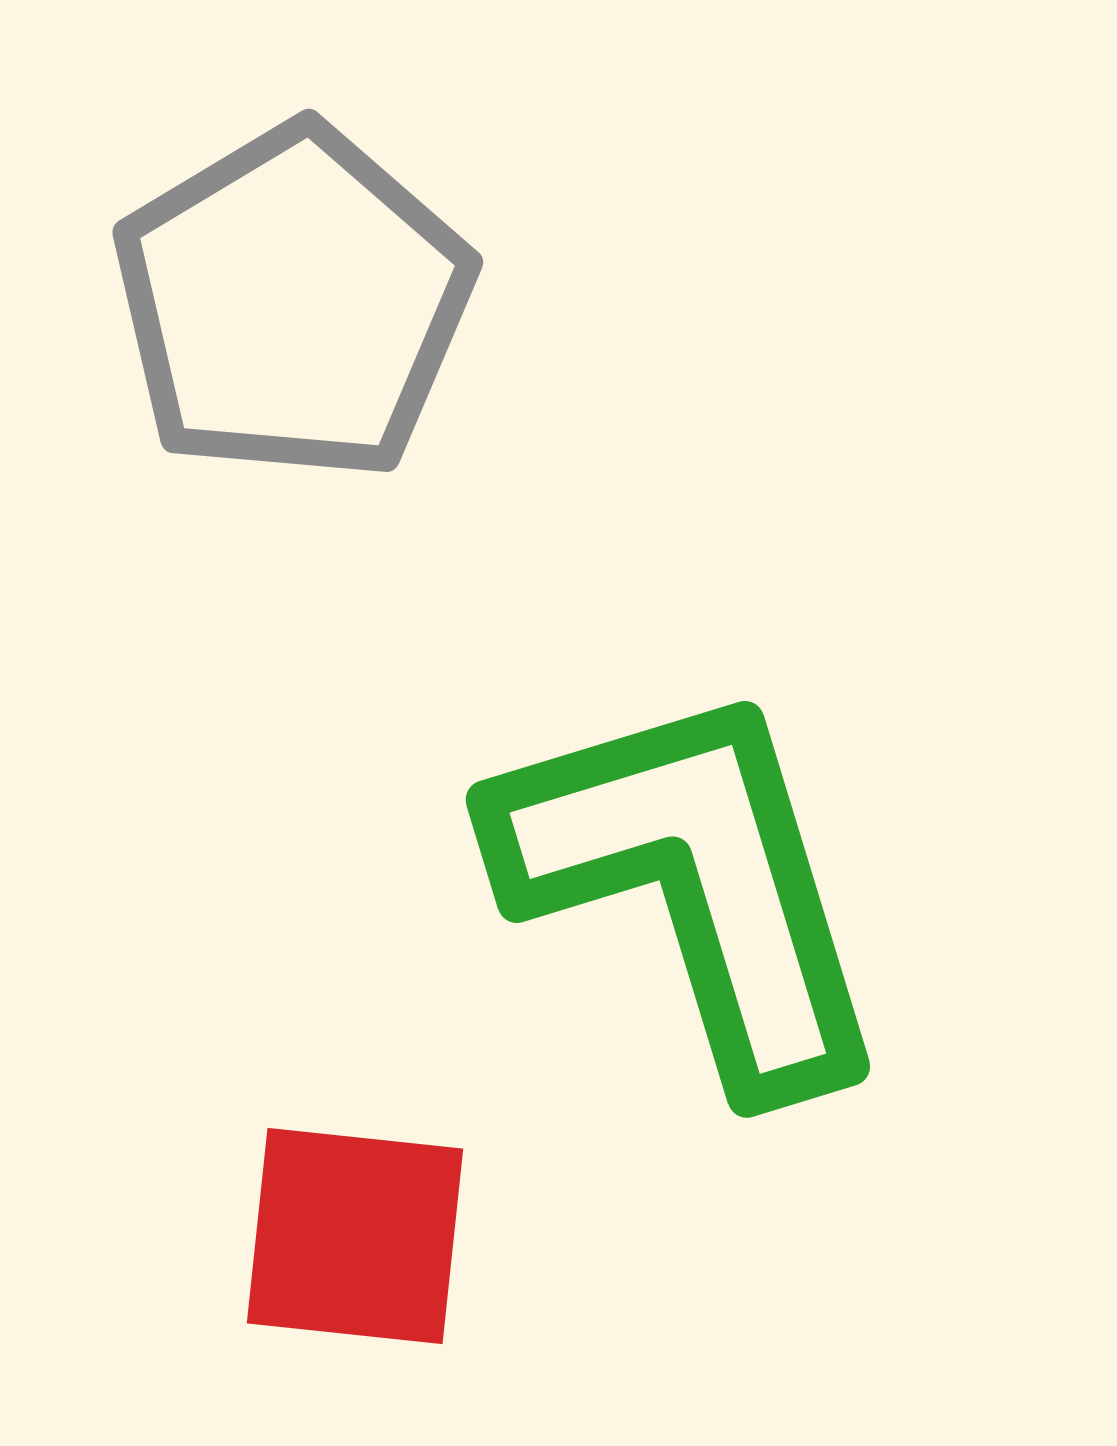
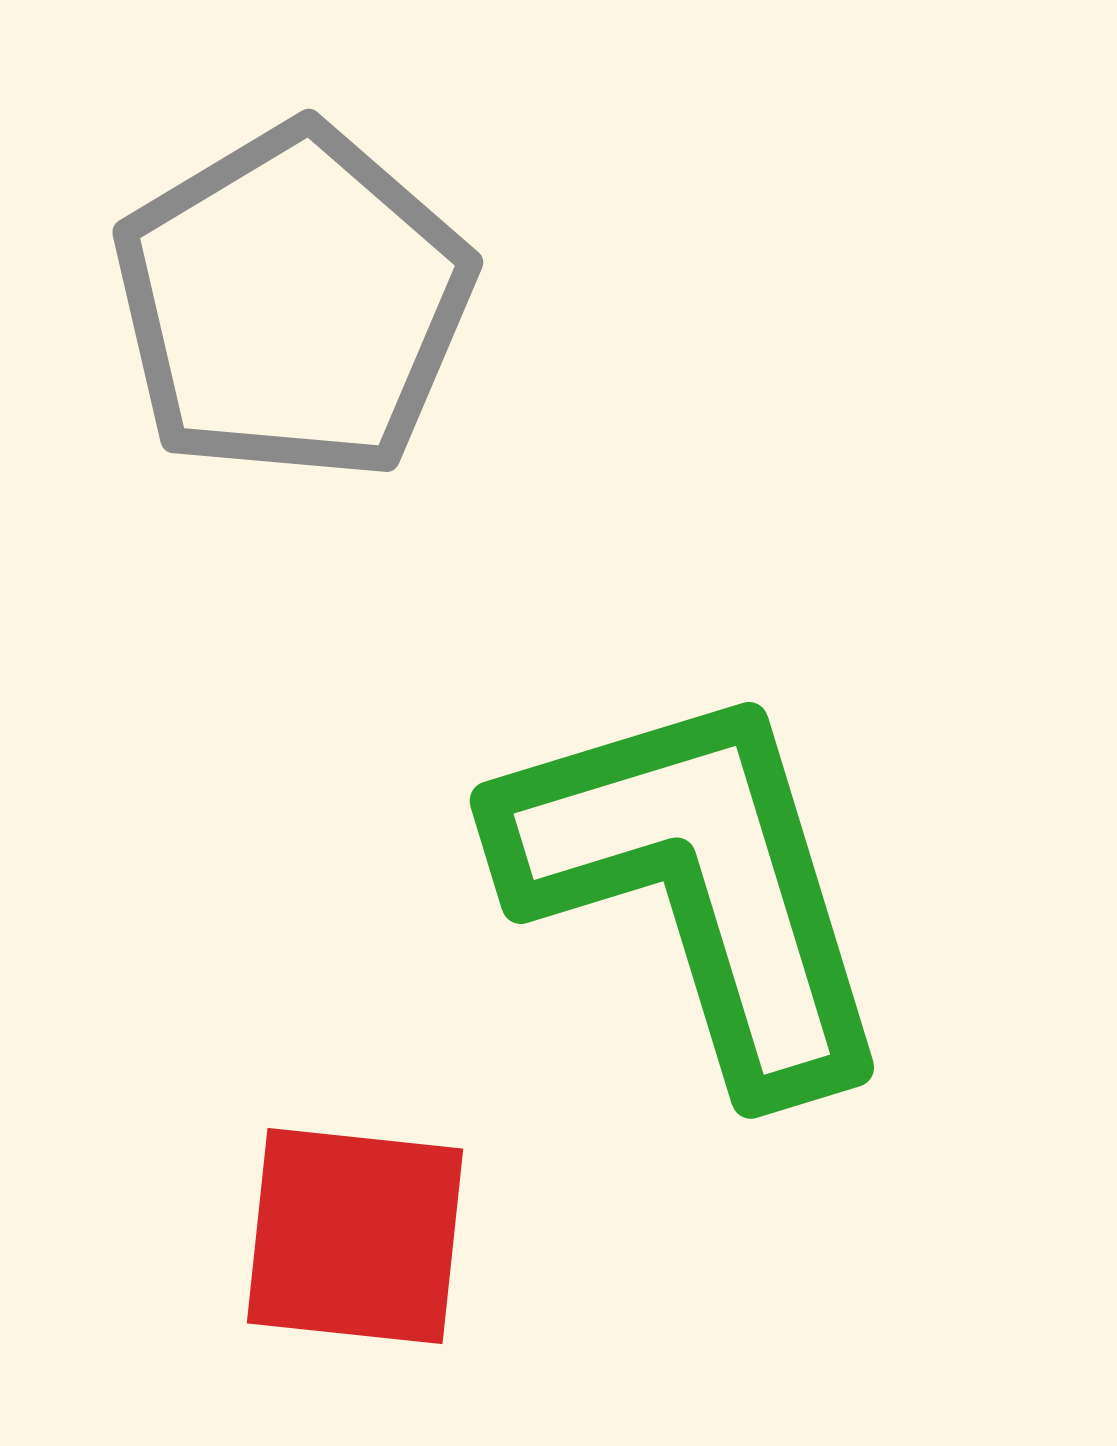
green L-shape: moved 4 px right, 1 px down
